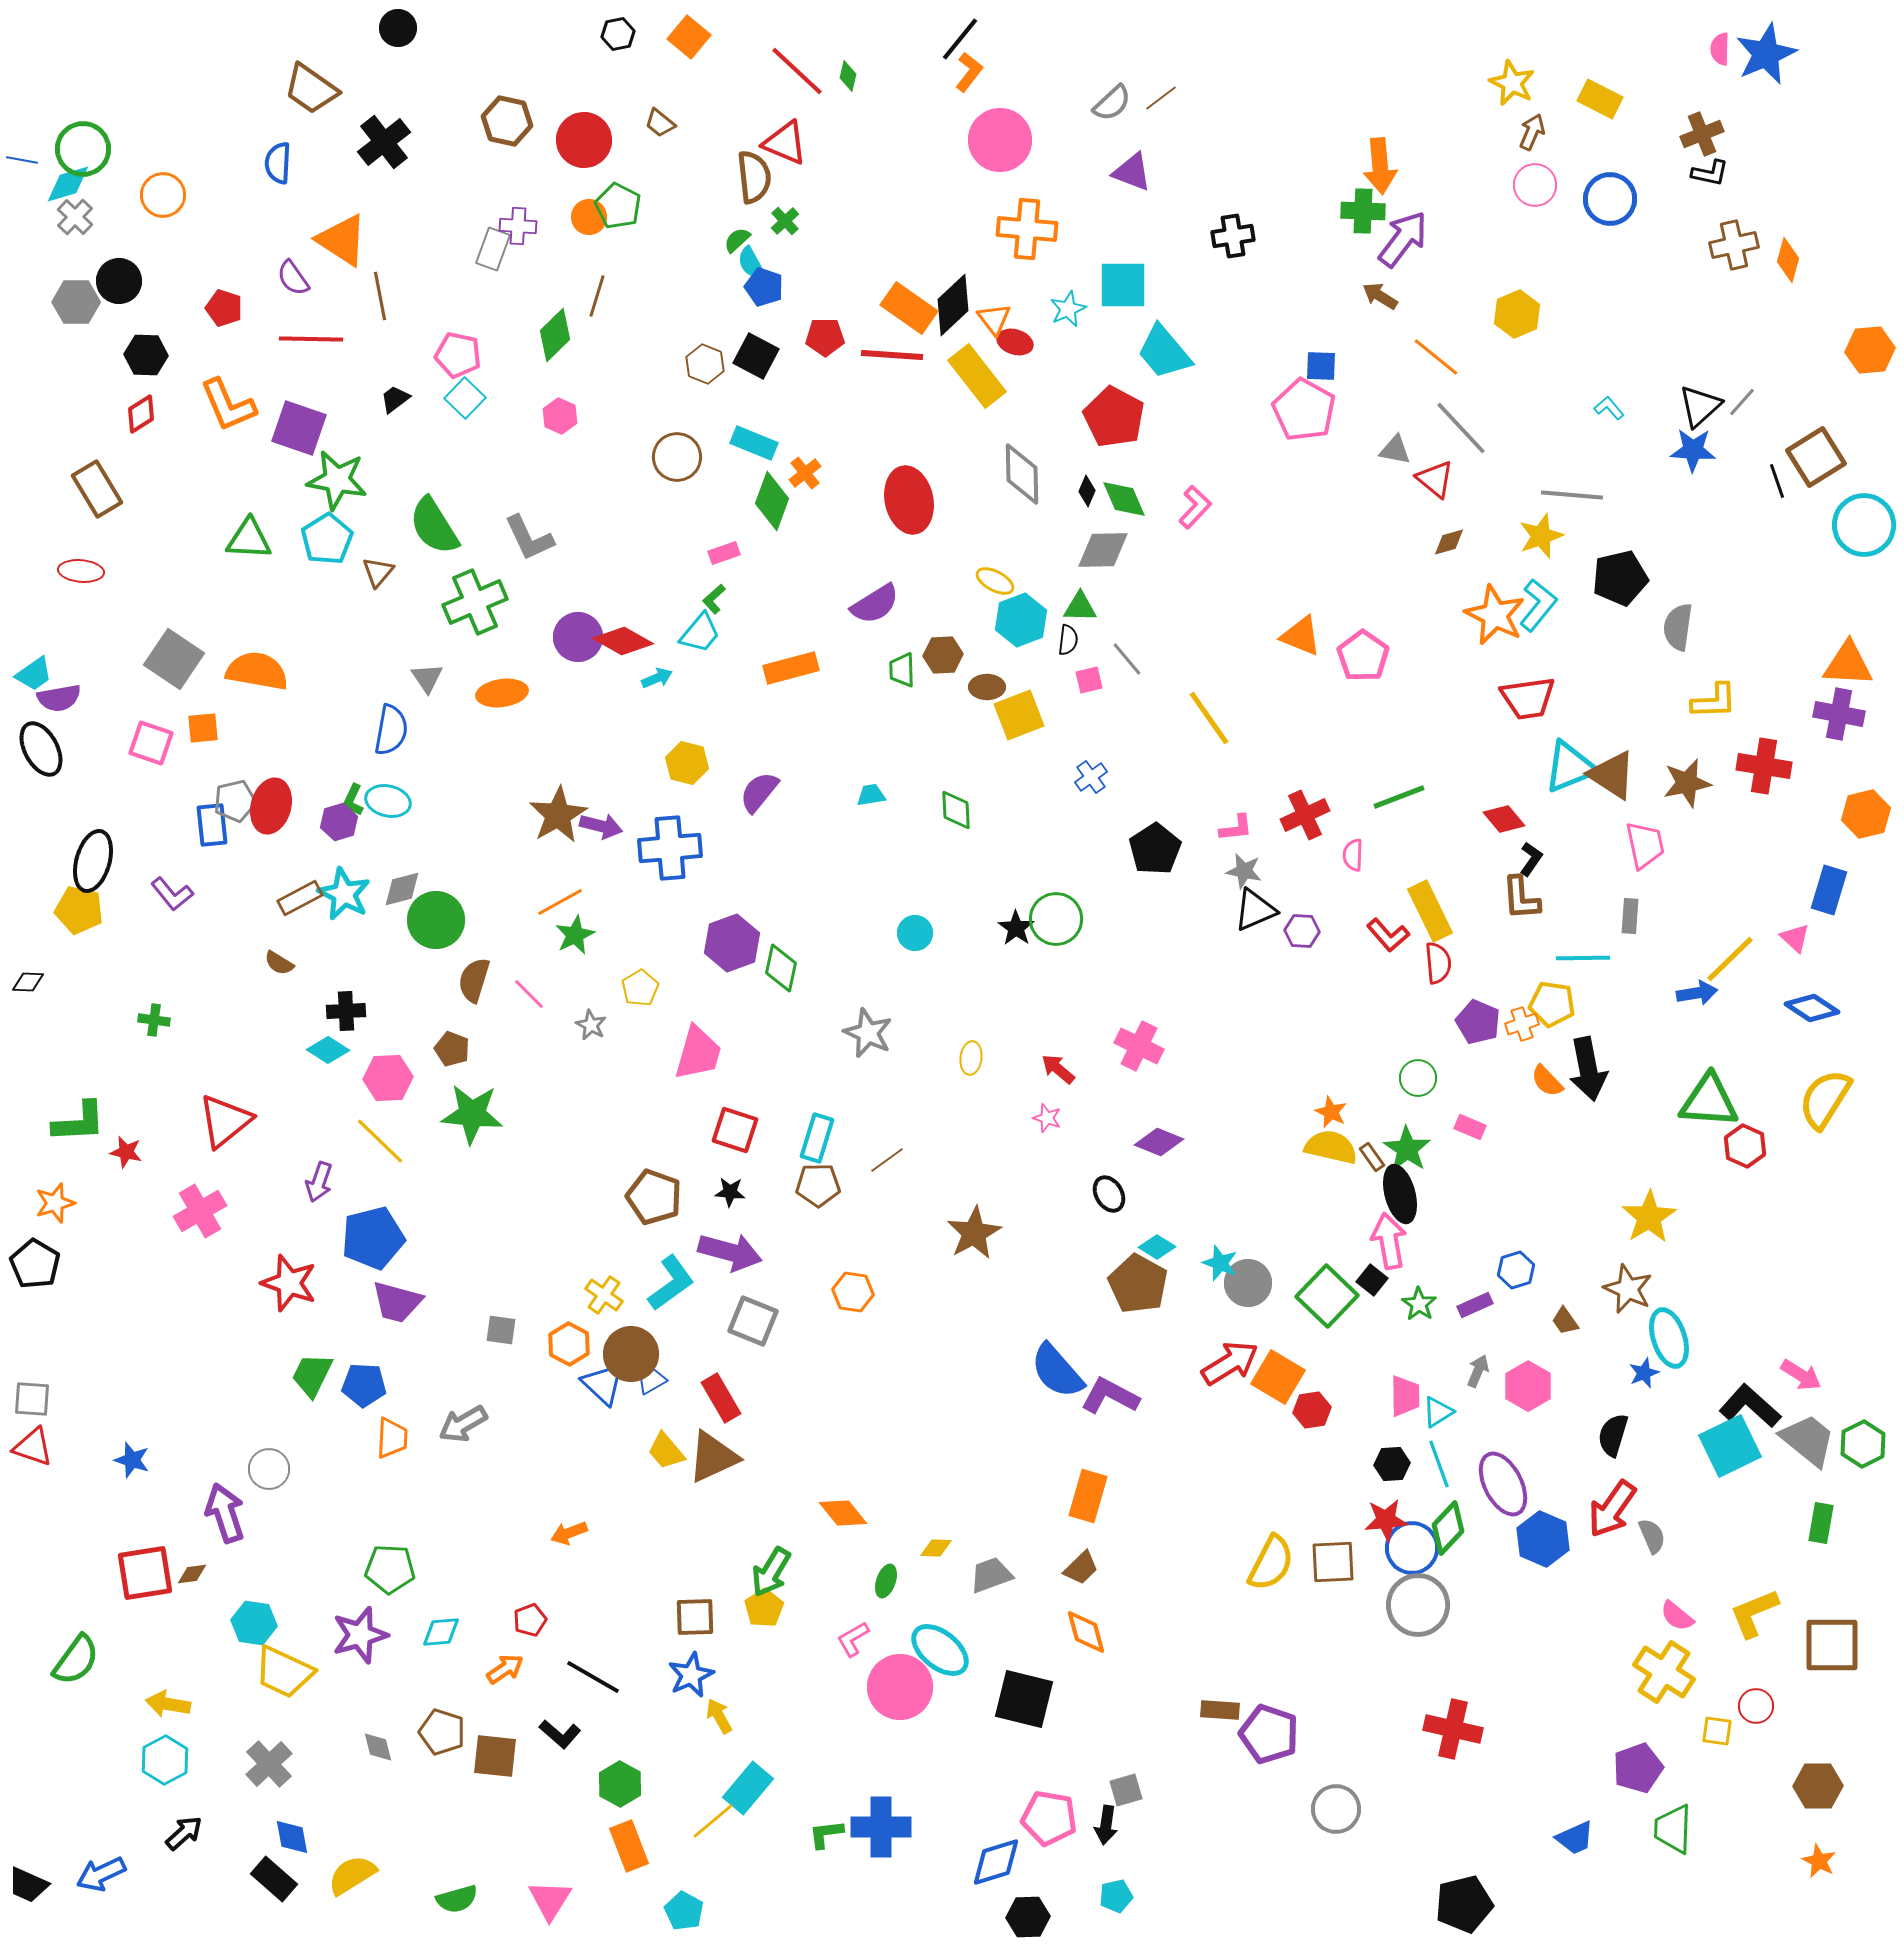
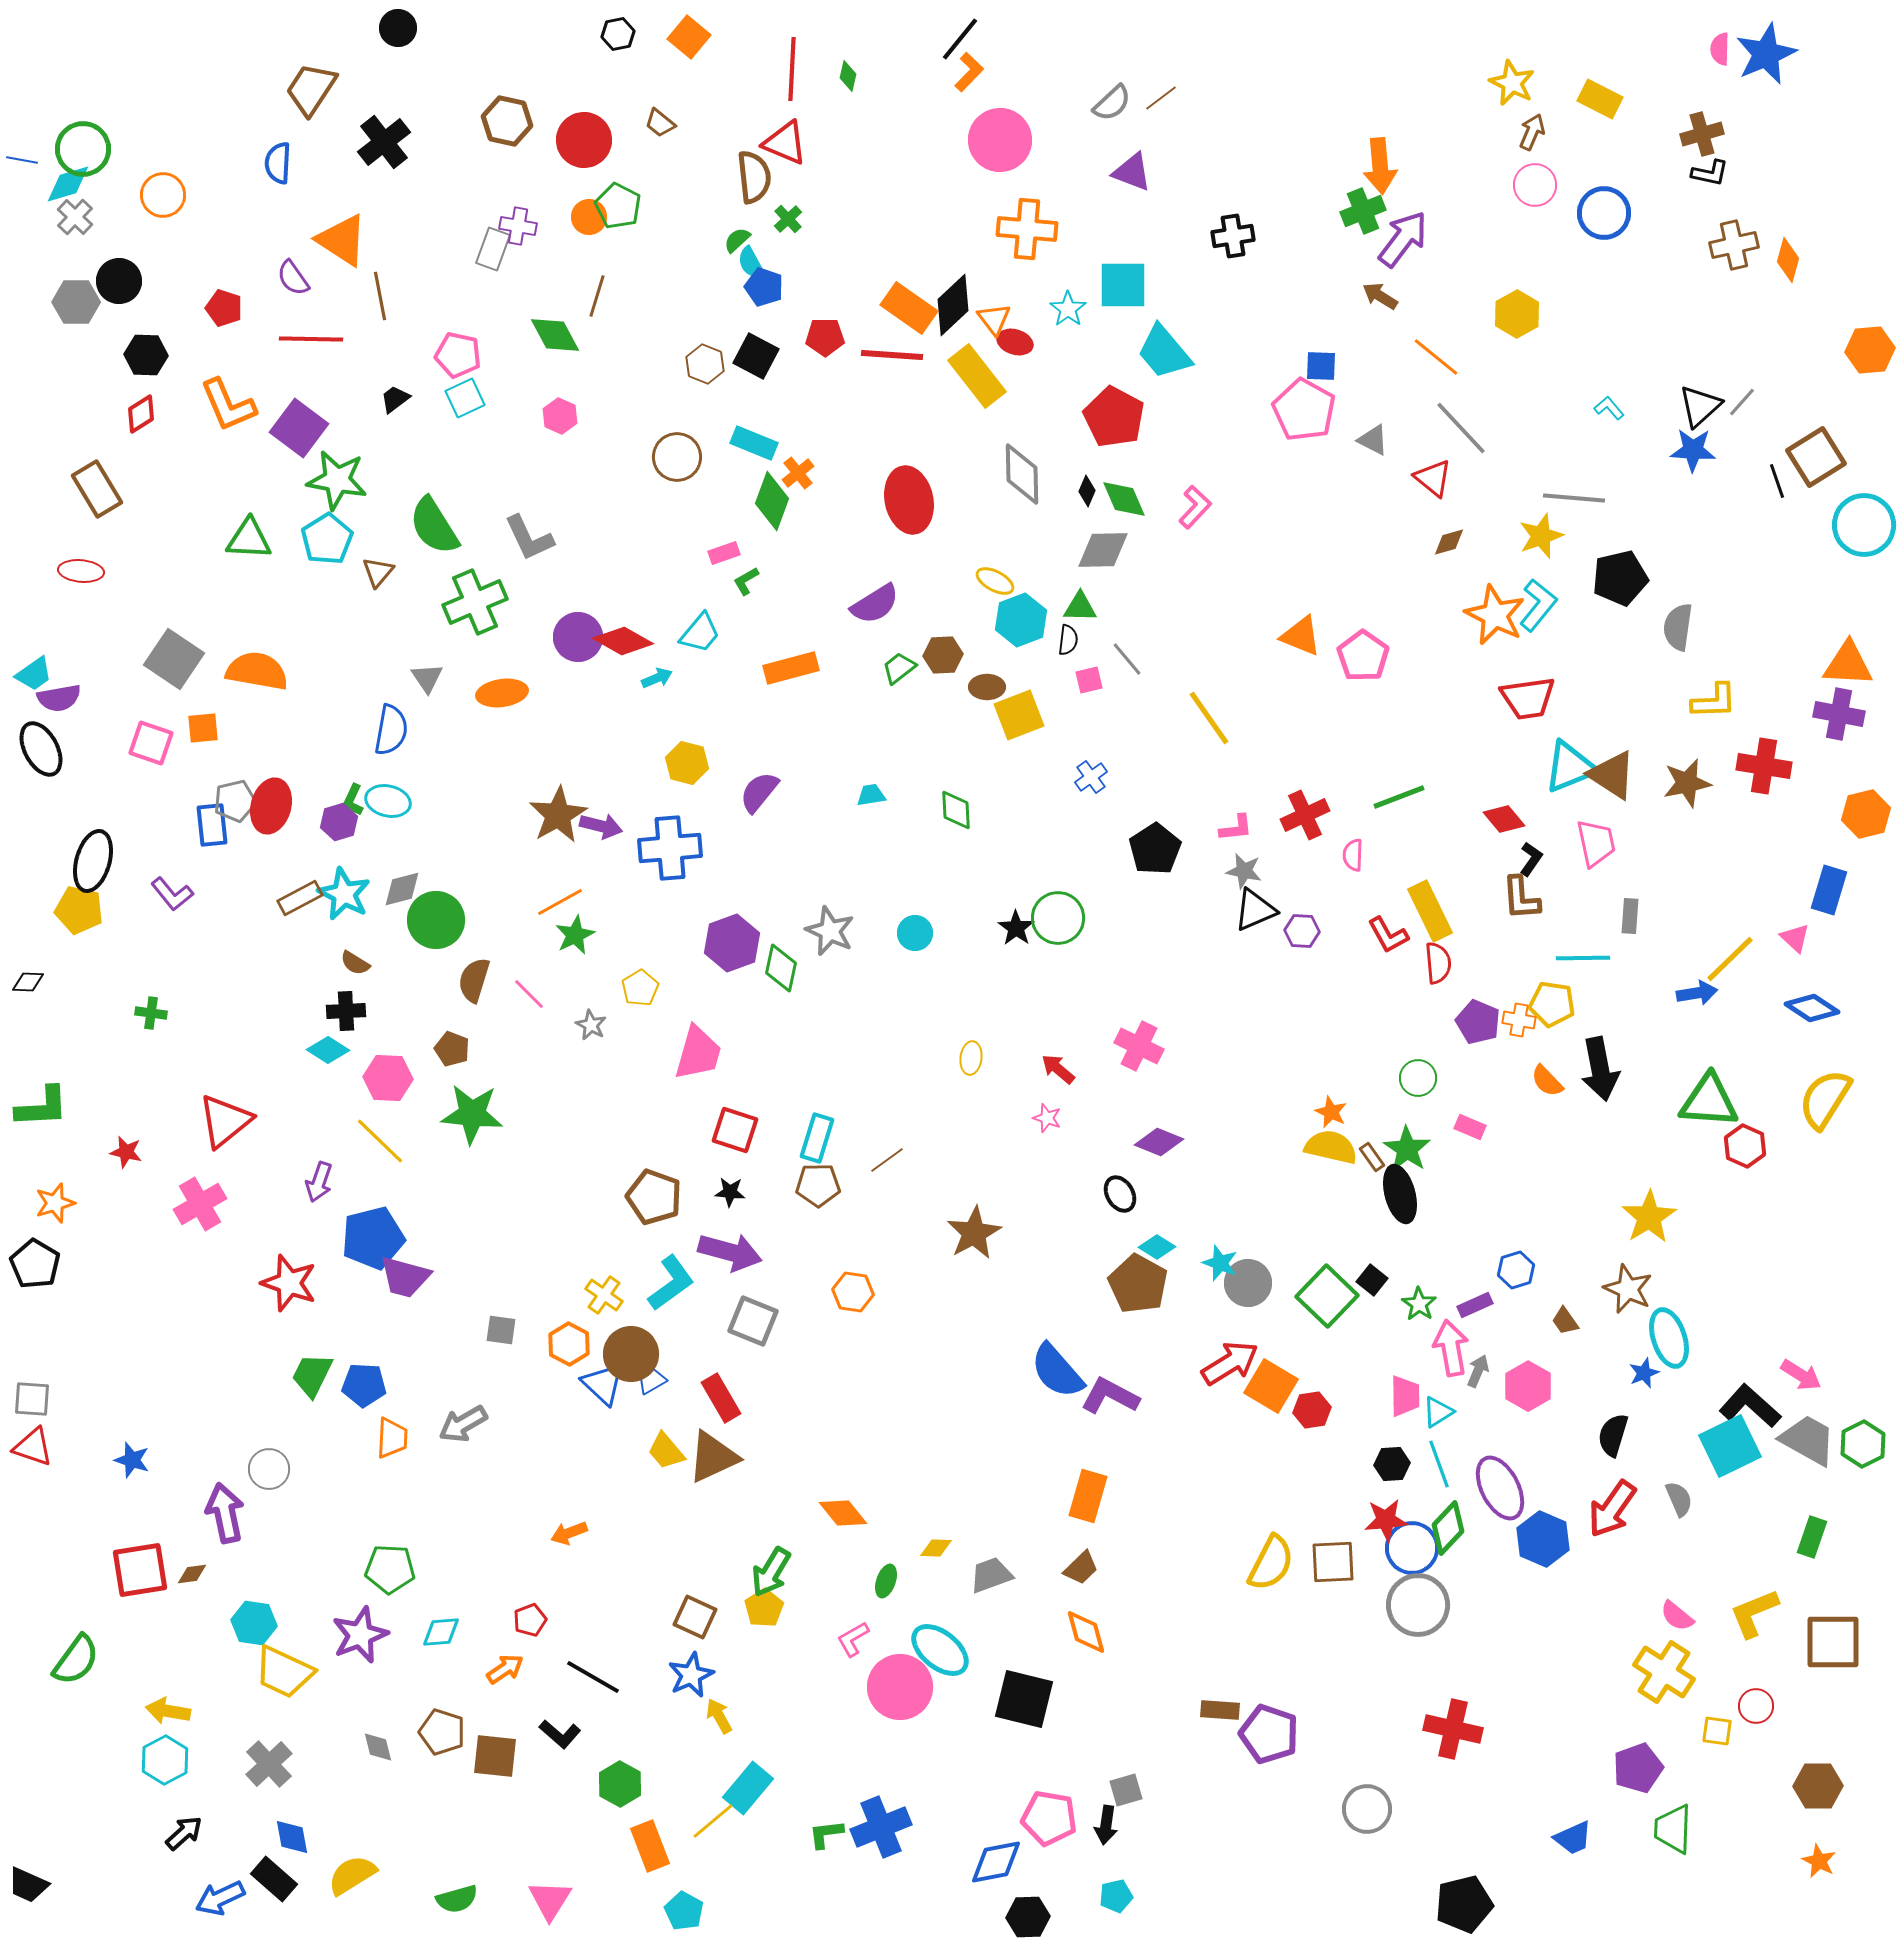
red line at (797, 71): moved 5 px left, 2 px up; rotated 50 degrees clockwise
orange L-shape at (969, 72): rotated 6 degrees clockwise
brown trapezoid at (311, 89): rotated 88 degrees clockwise
brown cross at (1702, 134): rotated 6 degrees clockwise
blue circle at (1610, 199): moved 6 px left, 14 px down
green cross at (1363, 211): rotated 24 degrees counterclockwise
green cross at (785, 221): moved 3 px right, 2 px up
purple cross at (518, 226): rotated 6 degrees clockwise
cyan star at (1068, 309): rotated 12 degrees counterclockwise
yellow hexagon at (1517, 314): rotated 6 degrees counterclockwise
green diamond at (555, 335): rotated 74 degrees counterclockwise
cyan square at (465, 398): rotated 21 degrees clockwise
purple square at (299, 428): rotated 18 degrees clockwise
gray triangle at (1395, 450): moved 22 px left, 10 px up; rotated 16 degrees clockwise
orange cross at (805, 473): moved 7 px left
red triangle at (1435, 479): moved 2 px left, 1 px up
gray line at (1572, 495): moved 2 px right, 3 px down
green L-shape at (714, 599): moved 32 px right, 18 px up; rotated 12 degrees clockwise
green trapezoid at (902, 670): moved 3 px left, 2 px up; rotated 54 degrees clockwise
pink trapezoid at (1645, 845): moved 49 px left, 2 px up
green circle at (1056, 919): moved 2 px right, 1 px up
red L-shape at (1388, 935): rotated 12 degrees clockwise
brown semicircle at (279, 963): moved 76 px right
green cross at (154, 1020): moved 3 px left, 7 px up
orange cross at (1522, 1024): moved 3 px left, 4 px up; rotated 28 degrees clockwise
gray star at (868, 1033): moved 38 px left, 102 px up
black arrow at (1588, 1069): moved 12 px right
pink hexagon at (388, 1078): rotated 6 degrees clockwise
green L-shape at (79, 1122): moved 37 px left, 15 px up
black ellipse at (1109, 1194): moved 11 px right
pink cross at (200, 1211): moved 7 px up
pink arrow at (1389, 1241): moved 62 px right, 107 px down
purple trapezoid at (397, 1302): moved 8 px right, 25 px up
orange square at (1278, 1377): moved 7 px left, 9 px down
gray trapezoid at (1808, 1440): rotated 10 degrees counterclockwise
purple ellipse at (1503, 1484): moved 3 px left, 4 px down
purple arrow at (225, 1513): rotated 6 degrees clockwise
green rectangle at (1821, 1523): moved 9 px left, 14 px down; rotated 9 degrees clockwise
gray semicircle at (1652, 1536): moved 27 px right, 37 px up
red square at (145, 1573): moved 5 px left, 3 px up
brown square at (695, 1617): rotated 27 degrees clockwise
purple star at (360, 1635): rotated 6 degrees counterclockwise
brown square at (1832, 1645): moved 1 px right, 3 px up
yellow arrow at (168, 1704): moved 7 px down
gray circle at (1336, 1809): moved 31 px right
blue cross at (881, 1827): rotated 22 degrees counterclockwise
blue trapezoid at (1575, 1838): moved 2 px left
orange rectangle at (629, 1846): moved 21 px right
blue diamond at (996, 1862): rotated 6 degrees clockwise
blue arrow at (101, 1874): moved 119 px right, 24 px down
